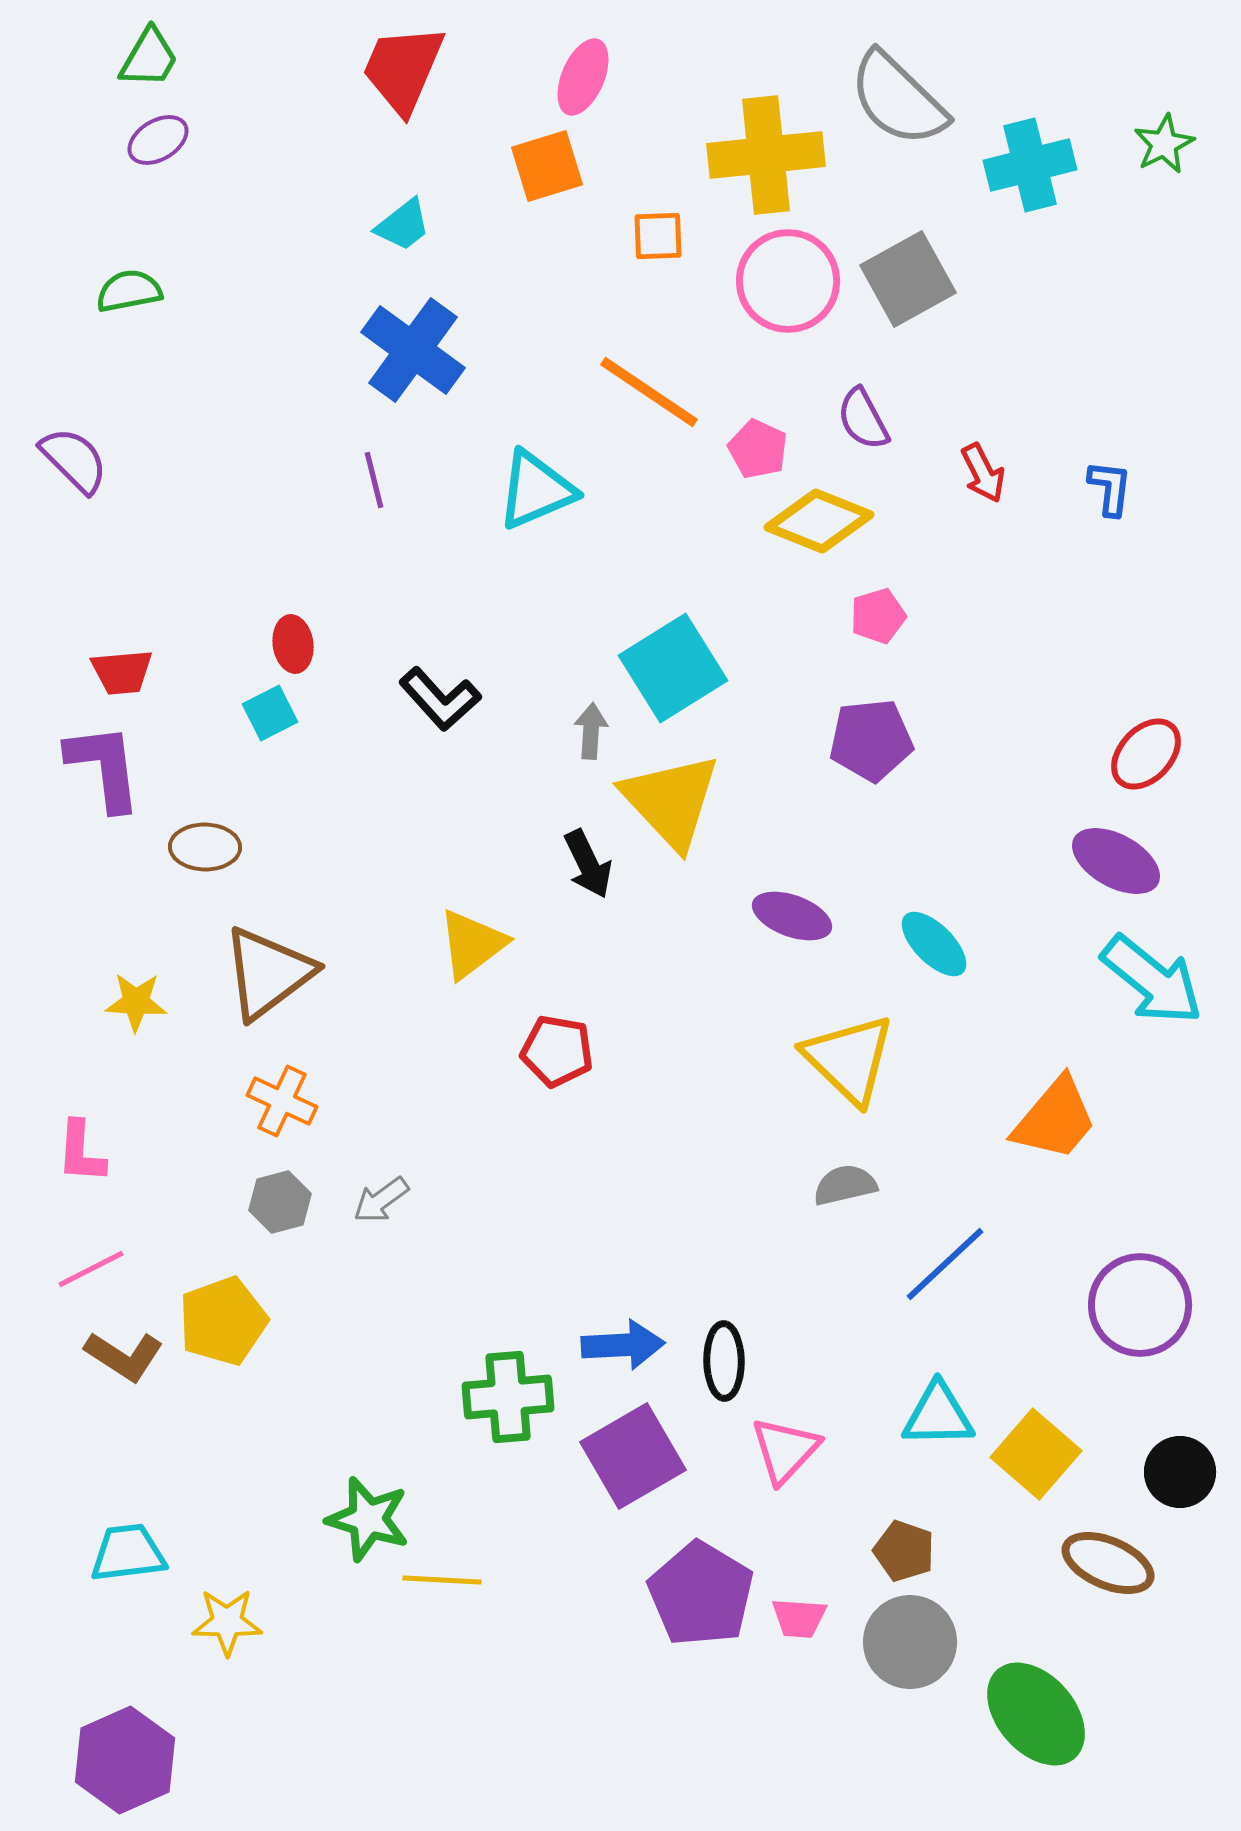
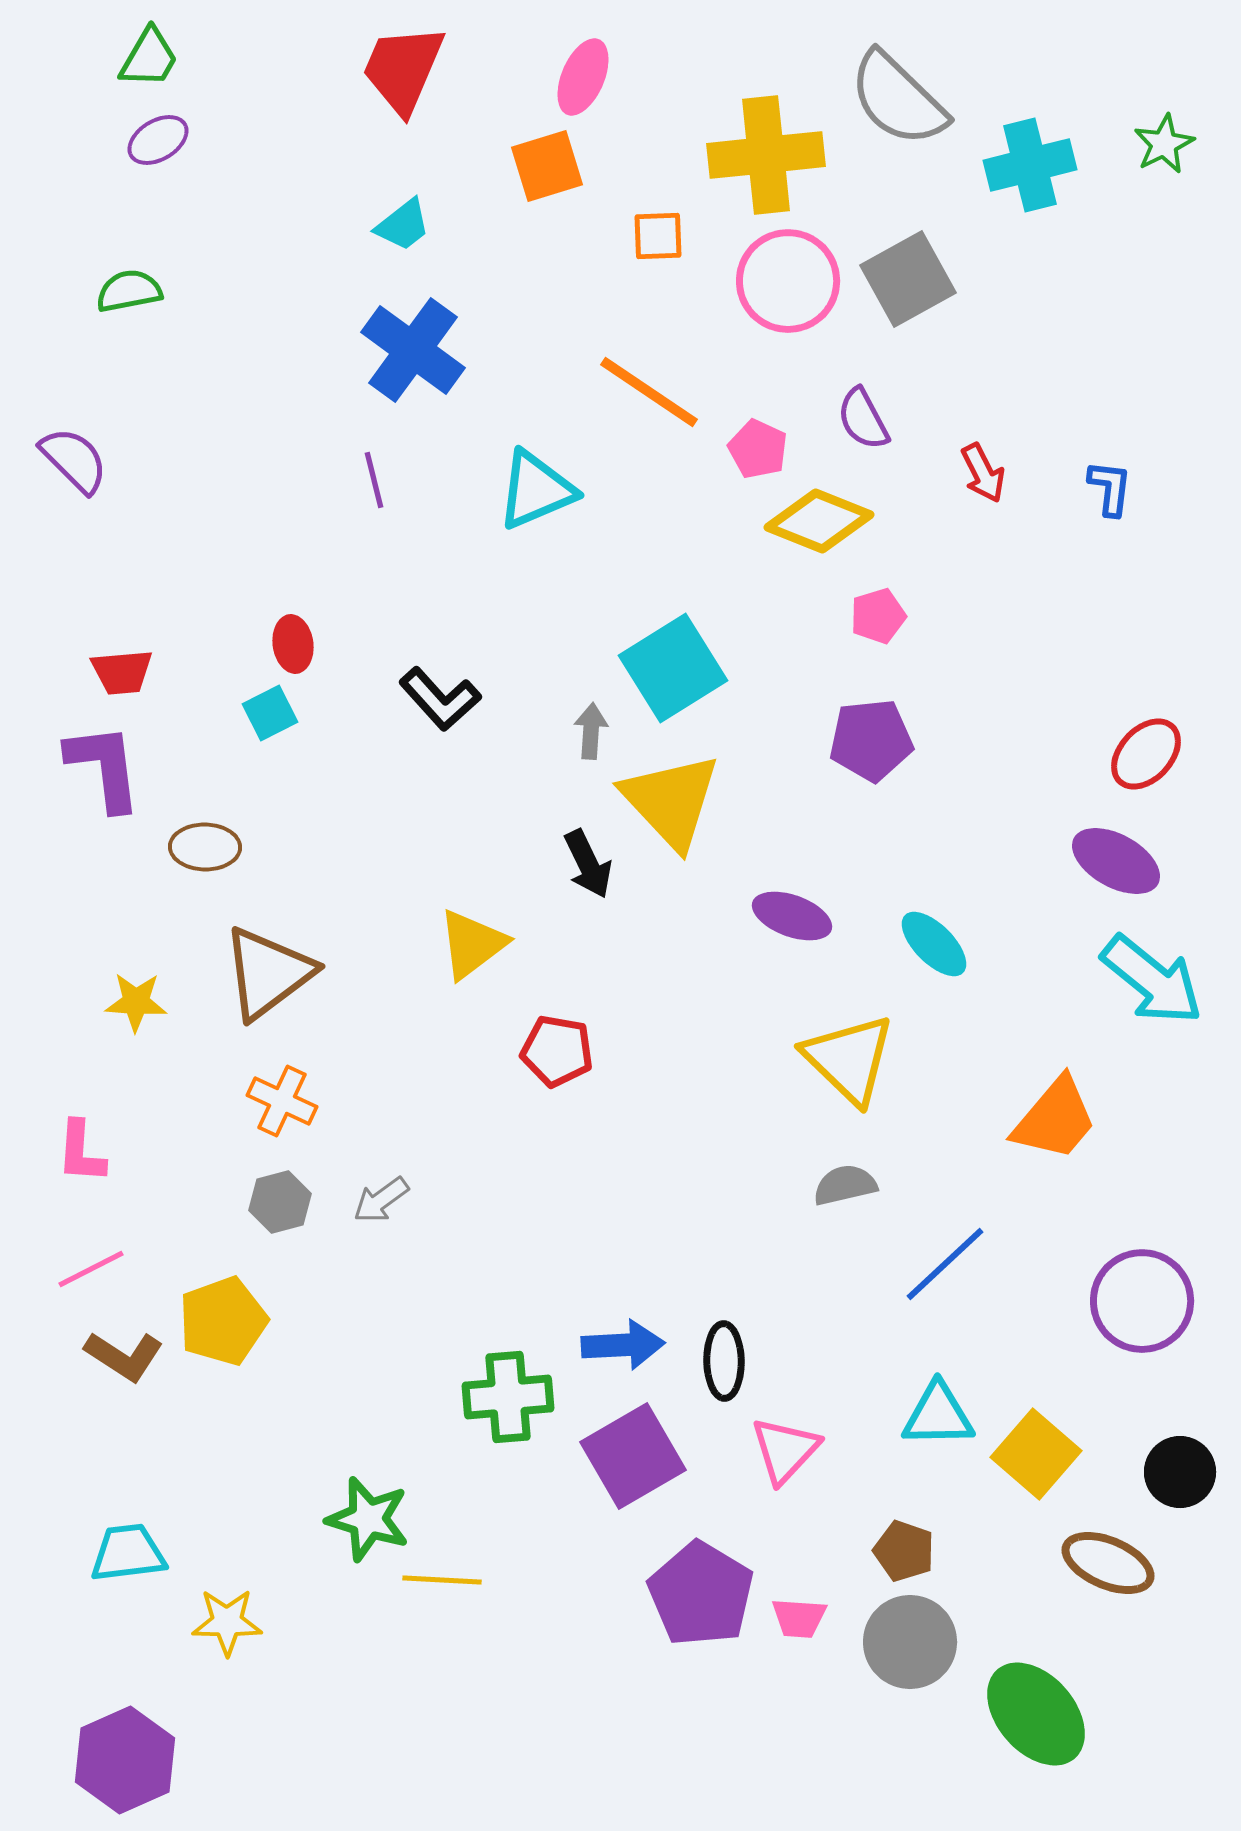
purple circle at (1140, 1305): moved 2 px right, 4 px up
